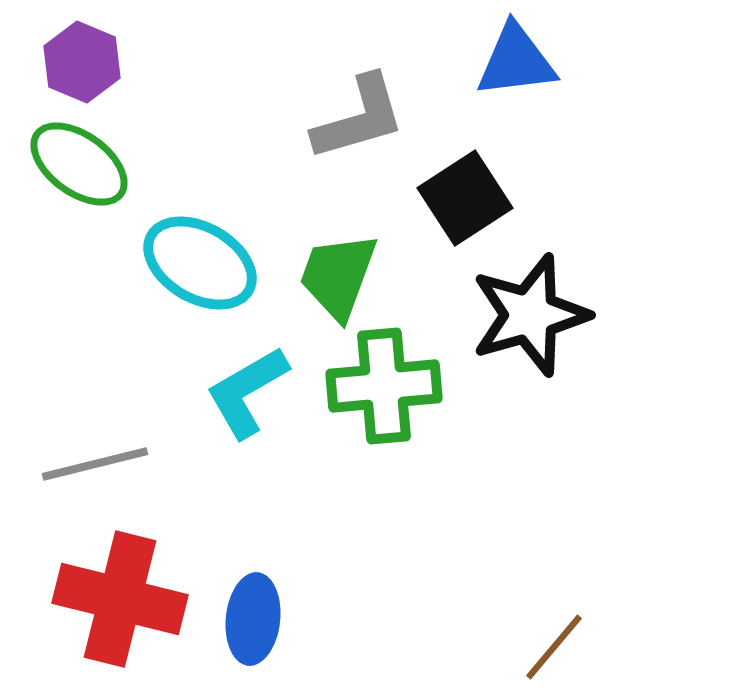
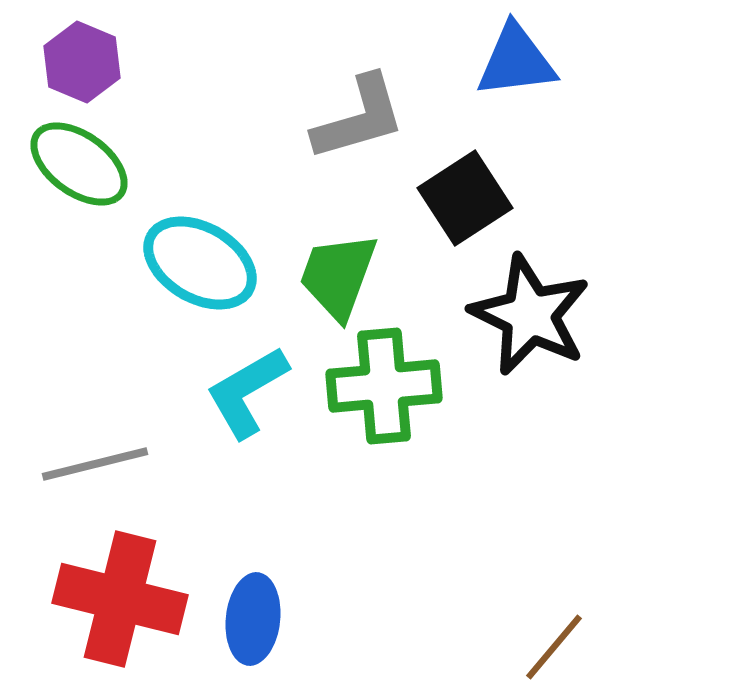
black star: rotated 30 degrees counterclockwise
